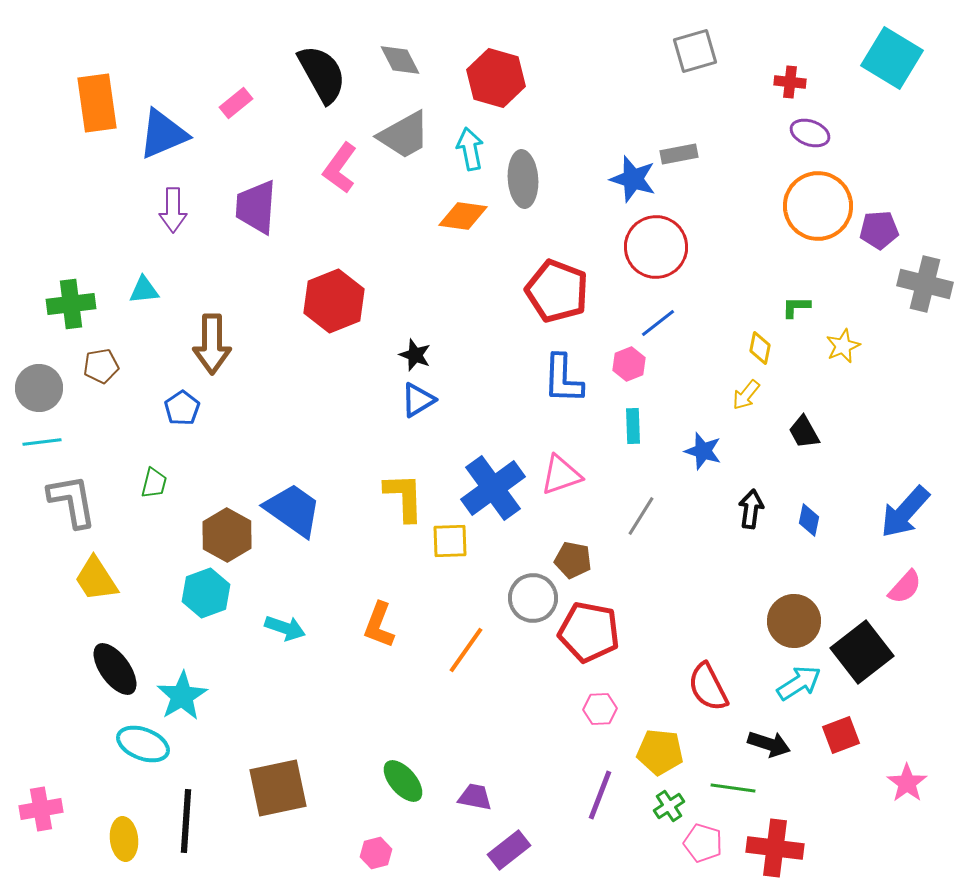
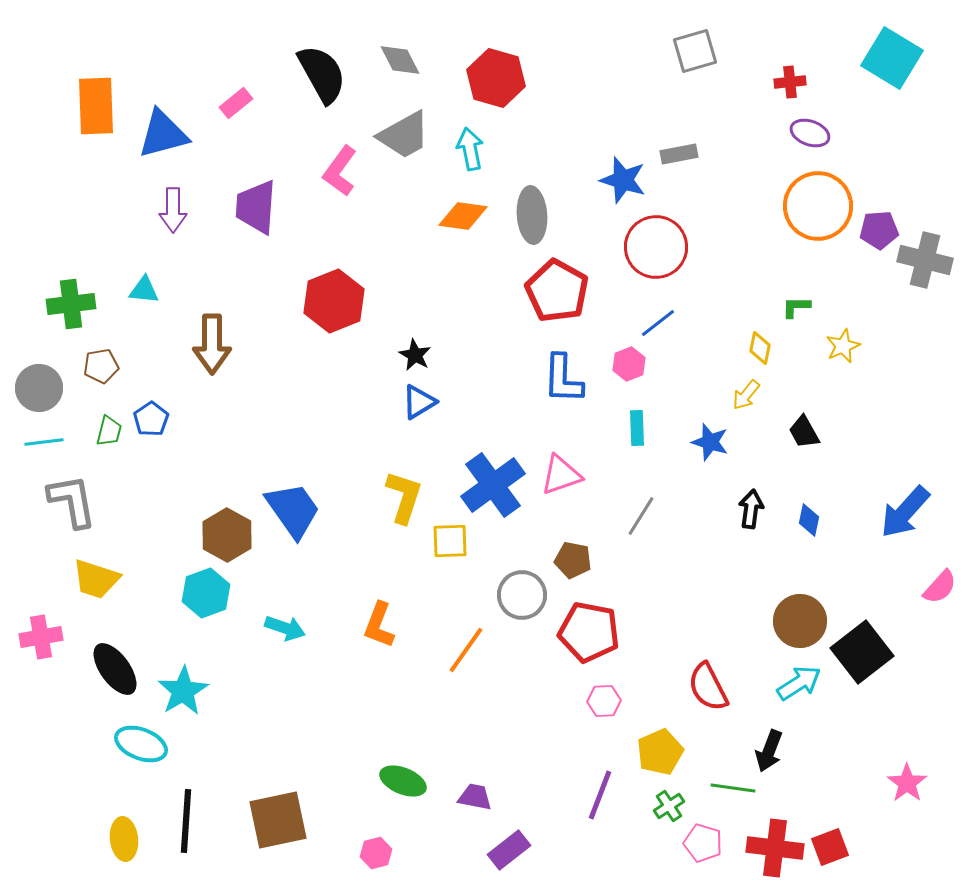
red cross at (790, 82): rotated 12 degrees counterclockwise
orange rectangle at (97, 103): moved 1 px left, 3 px down; rotated 6 degrees clockwise
blue triangle at (163, 134): rotated 8 degrees clockwise
pink L-shape at (340, 168): moved 3 px down
gray ellipse at (523, 179): moved 9 px right, 36 px down
blue star at (633, 179): moved 10 px left, 1 px down
gray cross at (925, 284): moved 24 px up
cyan triangle at (144, 290): rotated 12 degrees clockwise
red pentagon at (557, 291): rotated 8 degrees clockwise
black star at (415, 355): rotated 8 degrees clockwise
blue triangle at (418, 400): moved 1 px right, 2 px down
blue pentagon at (182, 408): moved 31 px left, 11 px down
cyan rectangle at (633, 426): moved 4 px right, 2 px down
cyan line at (42, 442): moved 2 px right
blue star at (703, 451): moved 7 px right, 9 px up
green trapezoid at (154, 483): moved 45 px left, 52 px up
blue cross at (493, 488): moved 3 px up
yellow L-shape at (404, 497): rotated 20 degrees clockwise
blue trapezoid at (293, 510): rotated 20 degrees clockwise
yellow trapezoid at (96, 579): rotated 39 degrees counterclockwise
pink semicircle at (905, 587): moved 35 px right
gray circle at (533, 598): moved 11 px left, 3 px up
brown circle at (794, 621): moved 6 px right
cyan star at (182, 696): moved 1 px right, 5 px up
pink hexagon at (600, 709): moved 4 px right, 8 px up
red square at (841, 735): moved 11 px left, 112 px down
cyan ellipse at (143, 744): moved 2 px left
black arrow at (769, 744): moved 7 px down; rotated 93 degrees clockwise
yellow pentagon at (660, 752): rotated 30 degrees counterclockwise
green ellipse at (403, 781): rotated 27 degrees counterclockwise
brown square at (278, 788): moved 32 px down
pink cross at (41, 809): moved 172 px up
